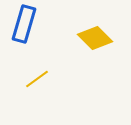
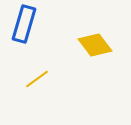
yellow diamond: moved 7 px down; rotated 8 degrees clockwise
